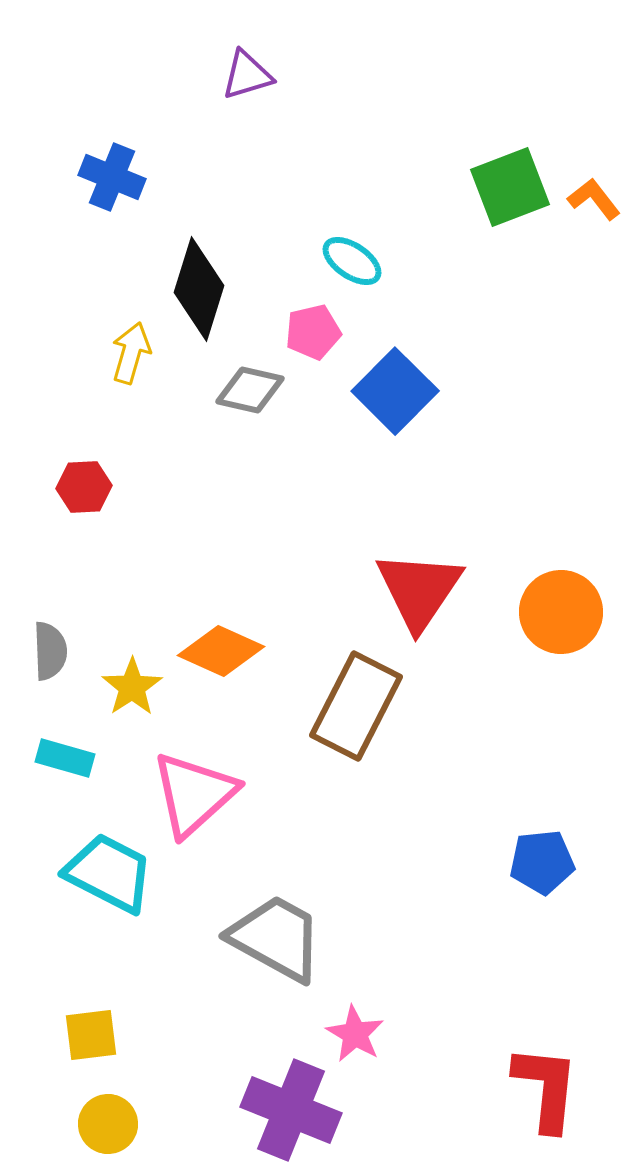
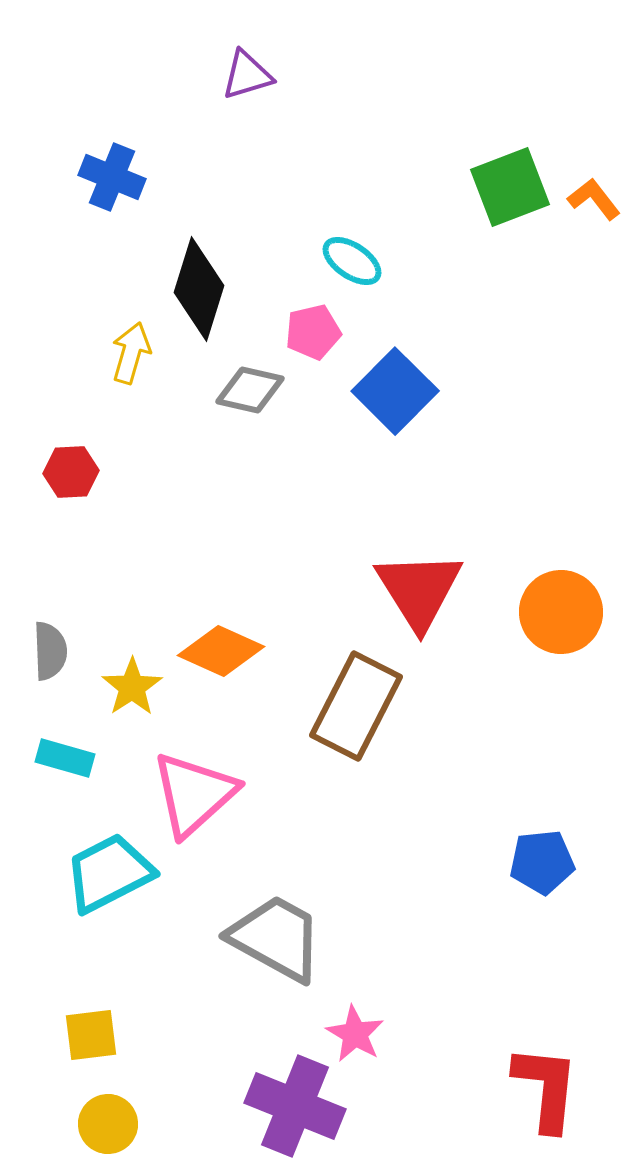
red hexagon: moved 13 px left, 15 px up
red triangle: rotated 6 degrees counterclockwise
cyan trapezoid: rotated 54 degrees counterclockwise
purple cross: moved 4 px right, 4 px up
